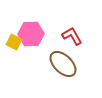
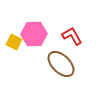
pink hexagon: moved 3 px right
brown ellipse: moved 2 px left
